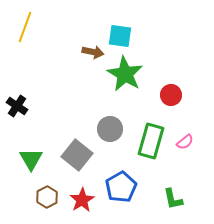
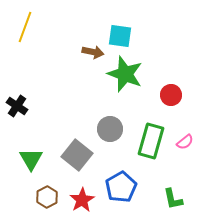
green star: rotated 9 degrees counterclockwise
